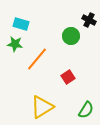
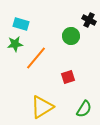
green star: rotated 14 degrees counterclockwise
orange line: moved 1 px left, 1 px up
red square: rotated 16 degrees clockwise
green semicircle: moved 2 px left, 1 px up
